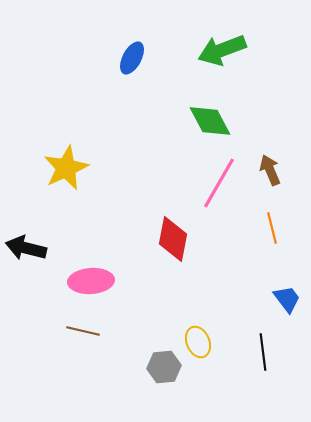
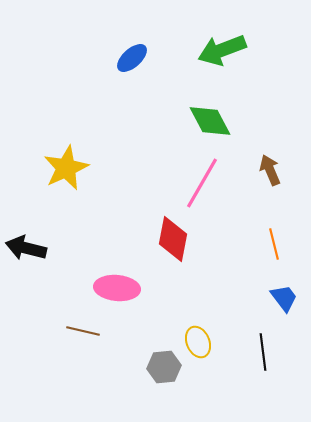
blue ellipse: rotated 20 degrees clockwise
pink line: moved 17 px left
orange line: moved 2 px right, 16 px down
pink ellipse: moved 26 px right, 7 px down; rotated 9 degrees clockwise
blue trapezoid: moved 3 px left, 1 px up
